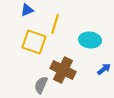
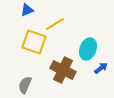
yellow line: rotated 42 degrees clockwise
cyan ellipse: moved 2 px left, 9 px down; rotated 75 degrees counterclockwise
blue arrow: moved 3 px left, 1 px up
gray semicircle: moved 16 px left
